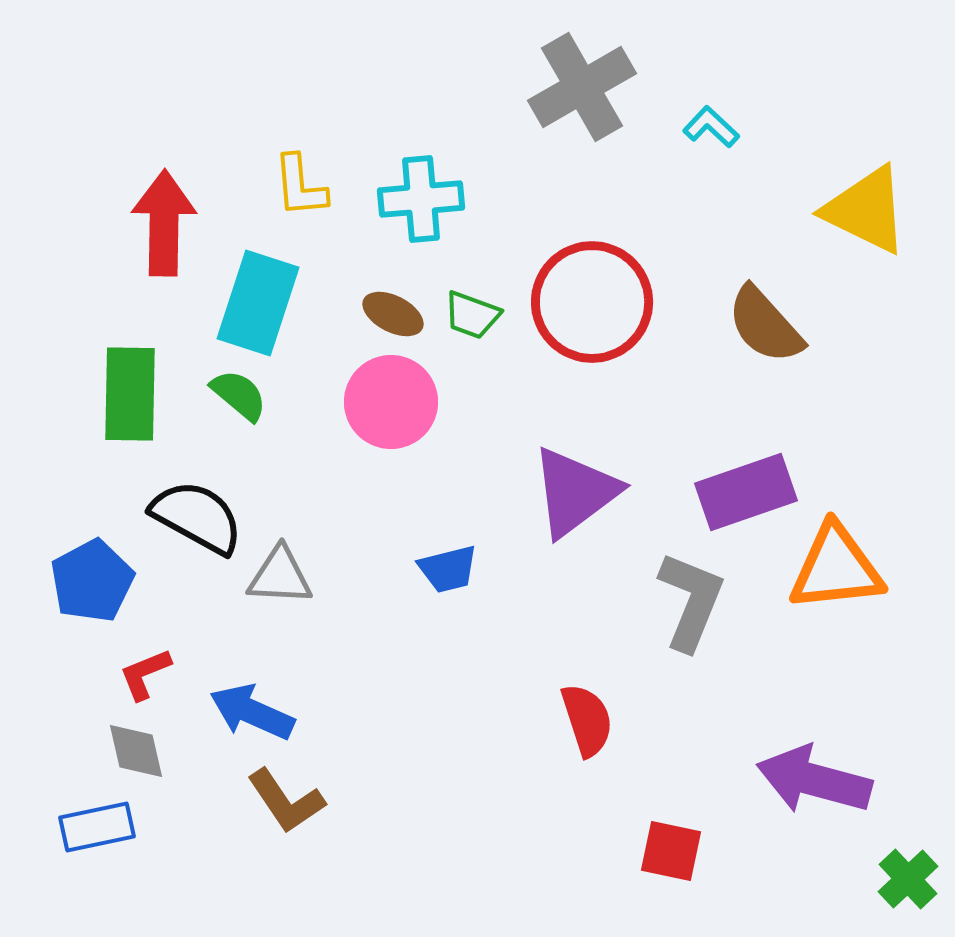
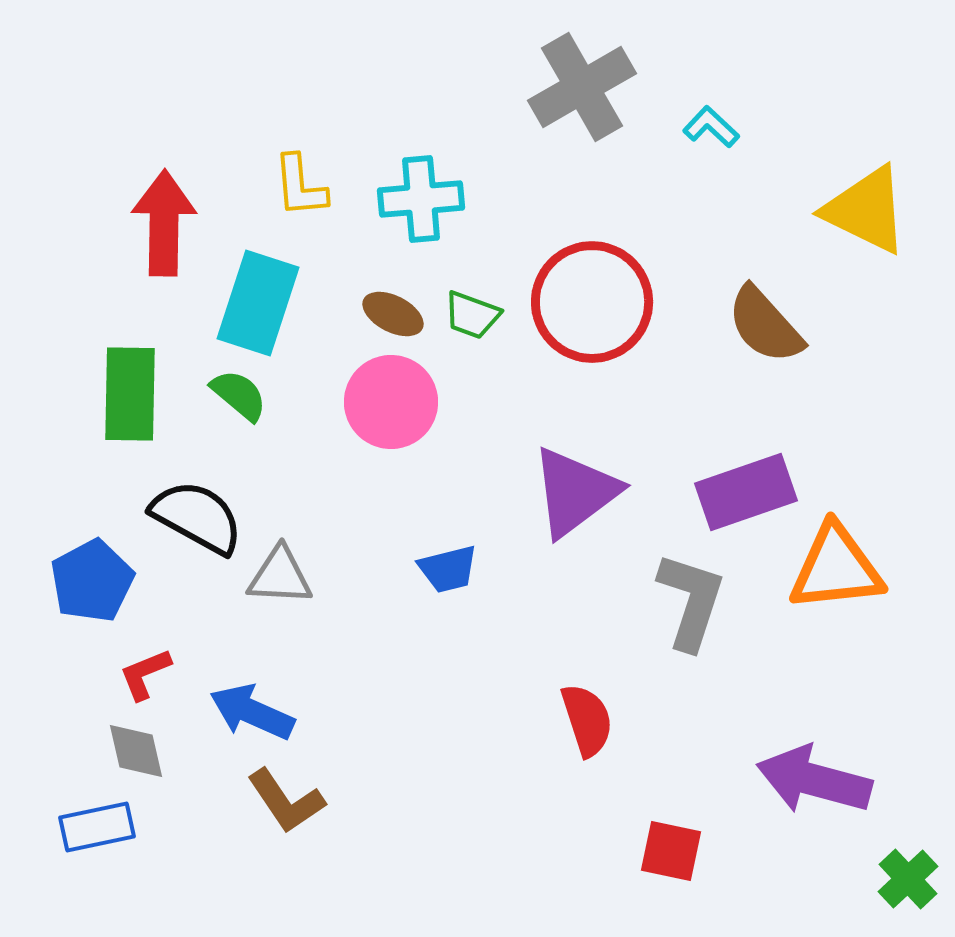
gray L-shape: rotated 4 degrees counterclockwise
